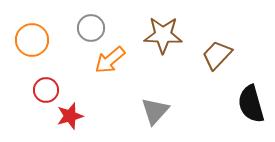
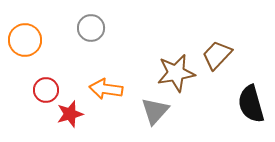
brown star: moved 13 px right, 38 px down; rotated 12 degrees counterclockwise
orange circle: moved 7 px left
orange arrow: moved 4 px left, 29 px down; rotated 48 degrees clockwise
red star: moved 2 px up
